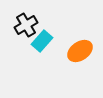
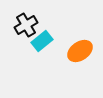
cyan rectangle: rotated 10 degrees clockwise
